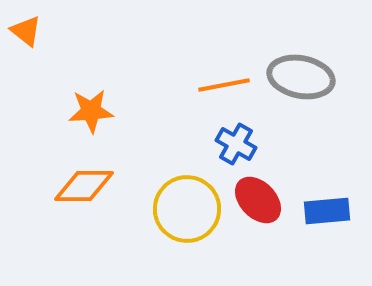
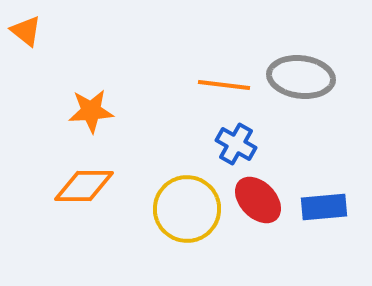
gray ellipse: rotated 4 degrees counterclockwise
orange line: rotated 18 degrees clockwise
blue rectangle: moved 3 px left, 4 px up
